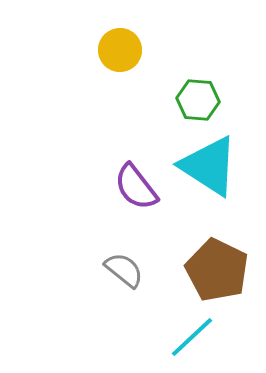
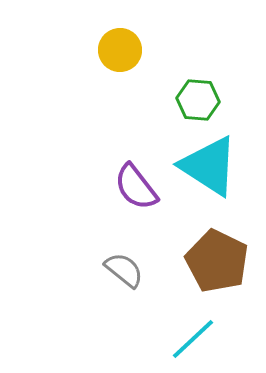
brown pentagon: moved 9 px up
cyan line: moved 1 px right, 2 px down
